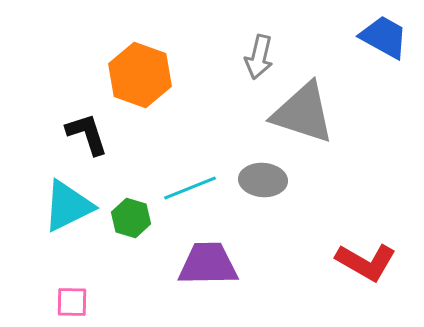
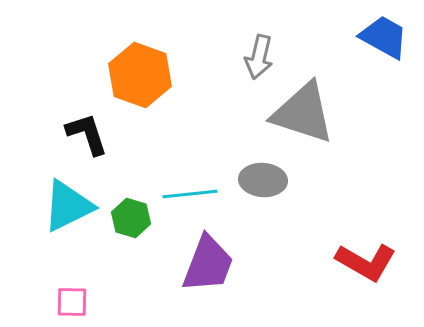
cyan line: moved 6 px down; rotated 16 degrees clockwise
purple trapezoid: rotated 112 degrees clockwise
